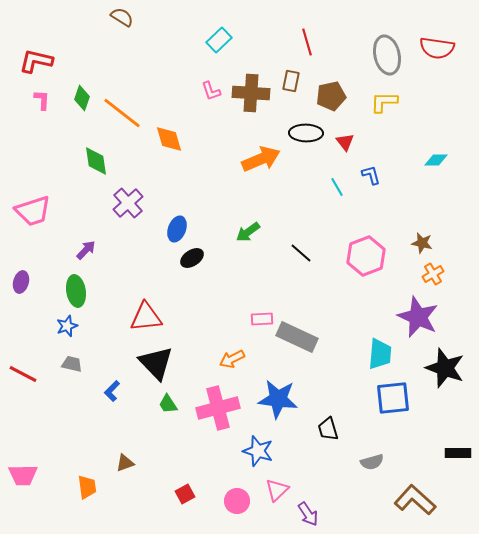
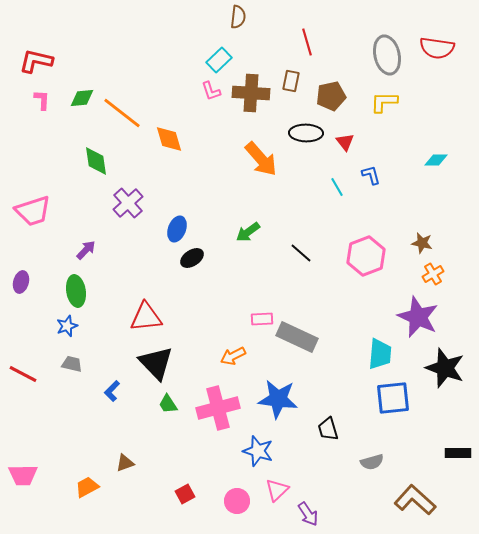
brown semicircle at (122, 17): moved 116 px right; rotated 65 degrees clockwise
cyan rectangle at (219, 40): moved 20 px down
green diamond at (82, 98): rotated 65 degrees clockwise
orange arrow at (261, 159): rotated 72 degrees clockwise
orange arrow at (232, 359): moved 1 px right, 3 px up
orange trapezoid at (87, 487): rotated 110 degrees counterclockwise
